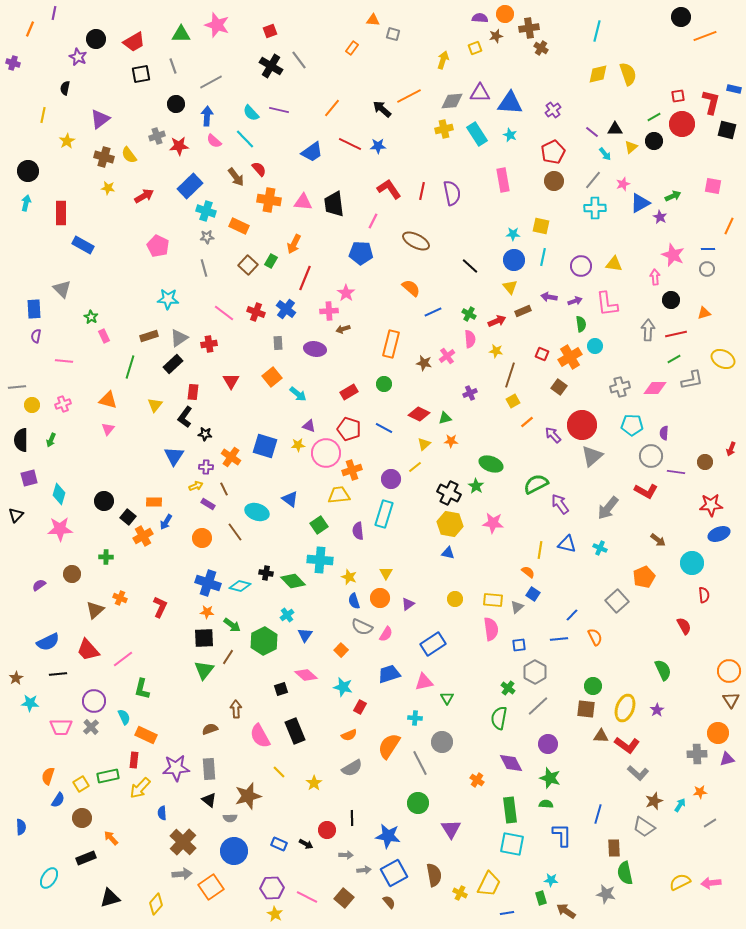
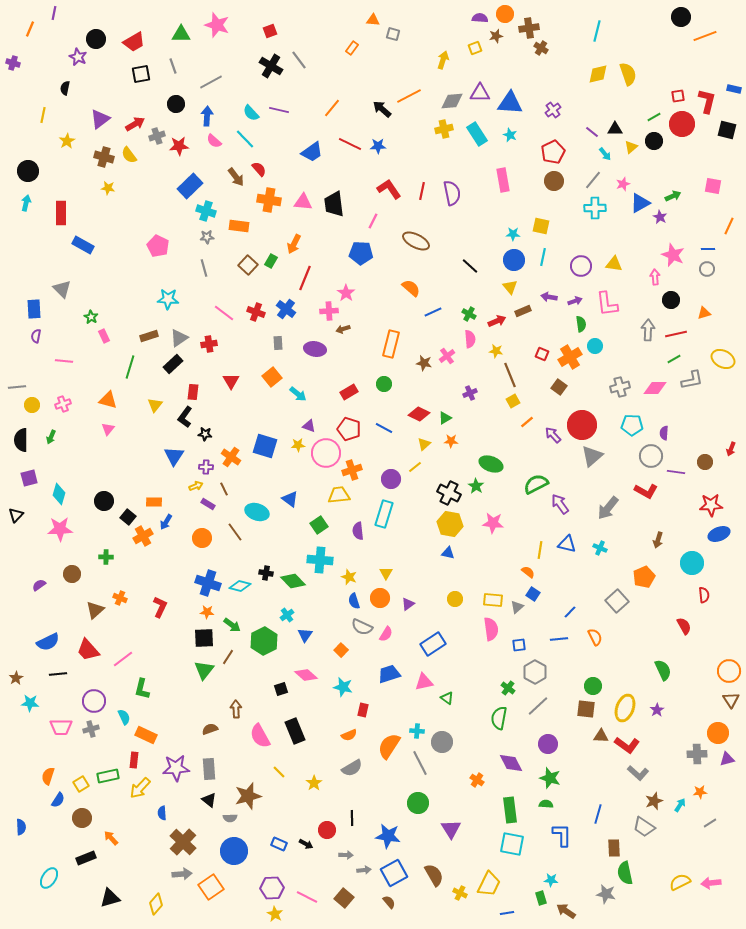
red L-shape at (711, 102): moved 4 px left, 1 px up
red arrow at (144, 196): moved 9 px left, 72 px up
orange rectangle at (239, 226): rotated 18 degrees counterclockwise
brown line at (510, 375): rotated 40 degrees counterclockwise
green triangle at (445, 418): rotated 16 degrees counterclockwise
green arrow at (51, 440): moved 3 px up
brown arrow at (658, 540): rotated 70 degrees clockwise
blue line at (572, 615): moved 2 px left, 3 px up
green triangle at (447, 698): rotated 24 degrees counterclockwise
red rectangle at (360, 707): moved 3 px right, 3 px down; rotated 16 degrees counterclockwise
cyan cross at (415, 718): moved 2 px right, 13 px down
gray cross at (91, 727): moved 2 px down; rotated 28 degrees clockwise
brown semicircle at (434, 875): rotated 20 degrees counterclockwise
